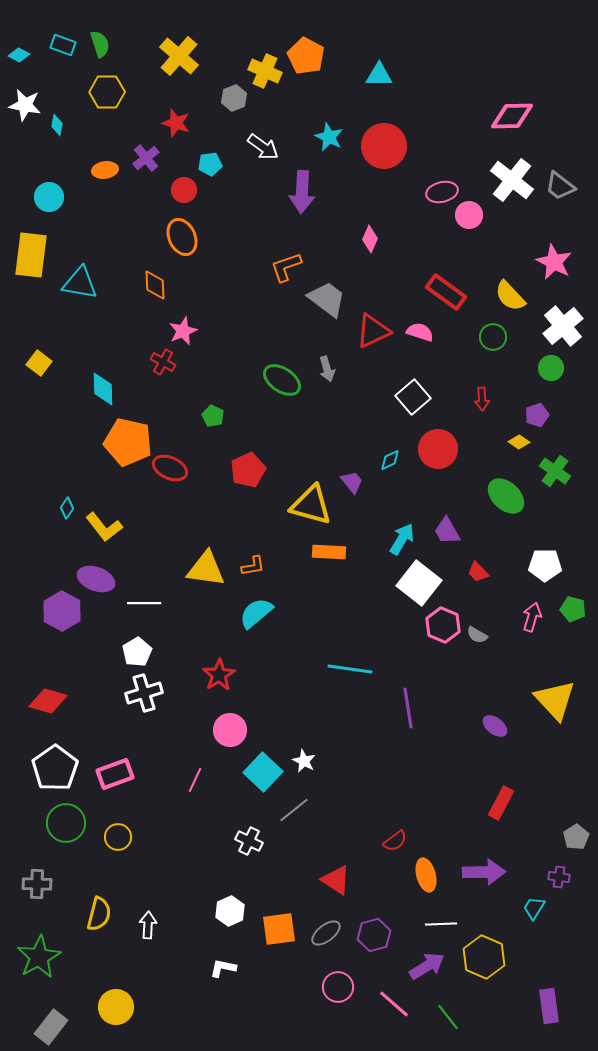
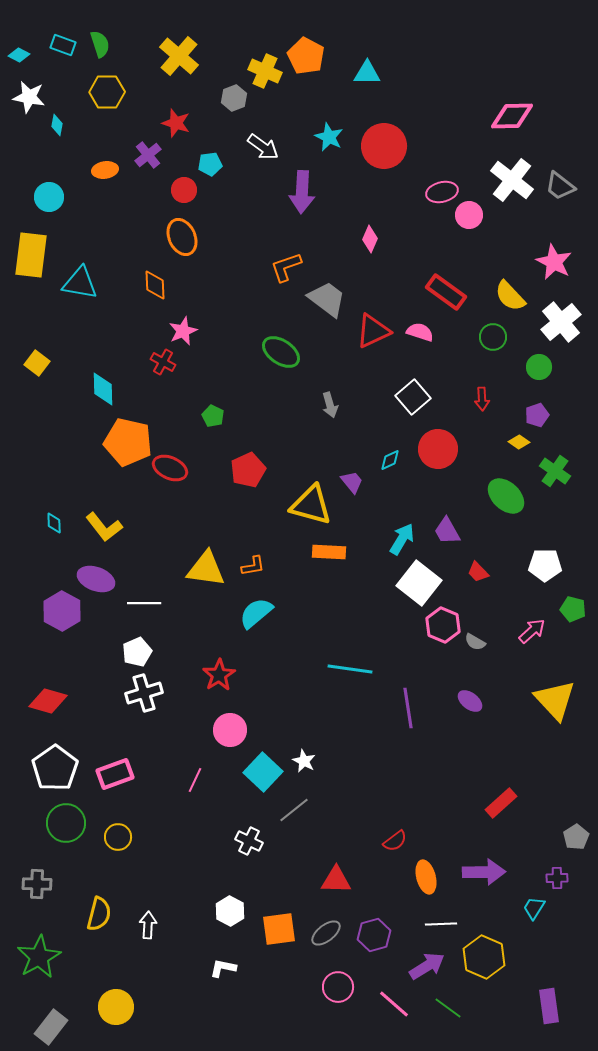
cyan triangle at (379, 75): moved 12 px left, 2 px up
white star at (25, 105): moved 4 px right, 8 px up
purple cross at (146, 158): moved 2 px right, 3 px up
white cross at (563, 326): moved 2 px left, 4 px up
yellow square at (39, 363): moved 2 px left
green circle at (551, 368): moved 12 px left, 1 px up
gray arrow at (327, 369): moved 3 px right, 36 px down
green ellipse at (282, 380): moved 1 px left, 28 px up
cyan diamond at (67, 508): moved 13 px left, 15 px down; rotated 35 degrees counterclockwise
pink arrow at (532, 617): moved 14 px down; rotated 32 degrees clockwise
gray semicircle at (477, 635): moved 2 px left, 7 px down
white pentagon at (137, 652): rotated 8 degrees clockwise
purple ellipse at (495, 726): moved 25 px left, 25 px up
red rectangle at (501, 803): rotated 20 degrees clockwise
orange ellipse at (426, 875): moved 2 px down
purple cross at (559, 877): moved 2 px left, 1 px down; rotated 10 degrees counterclockwise
red triangle at (336, 880): rotated 32 degrees counterclockwise
white hexagon at (230, 911): rotated 8 degrees counterclockwise
green line at (448, 1017): moved 9 px up; rotated 16 degrees counterclockwise
